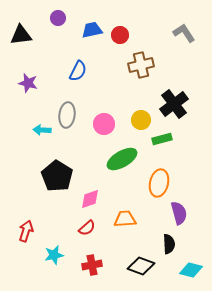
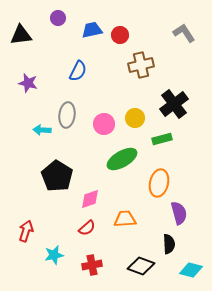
yellow circle: moved 6 px left, 2 px up
